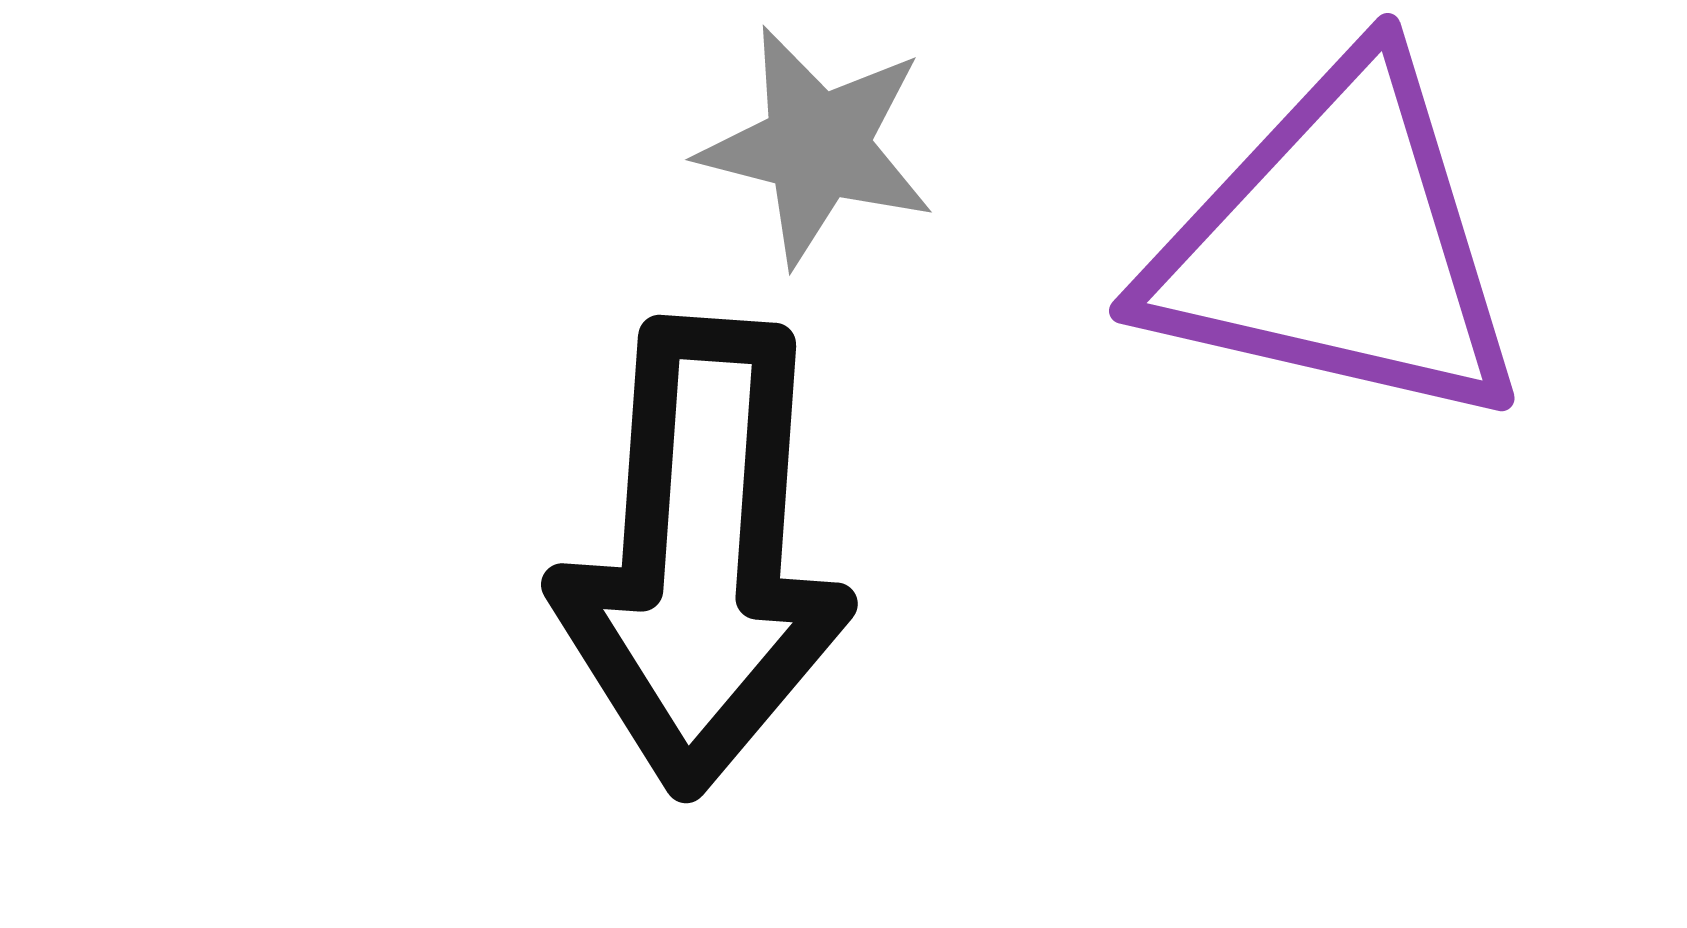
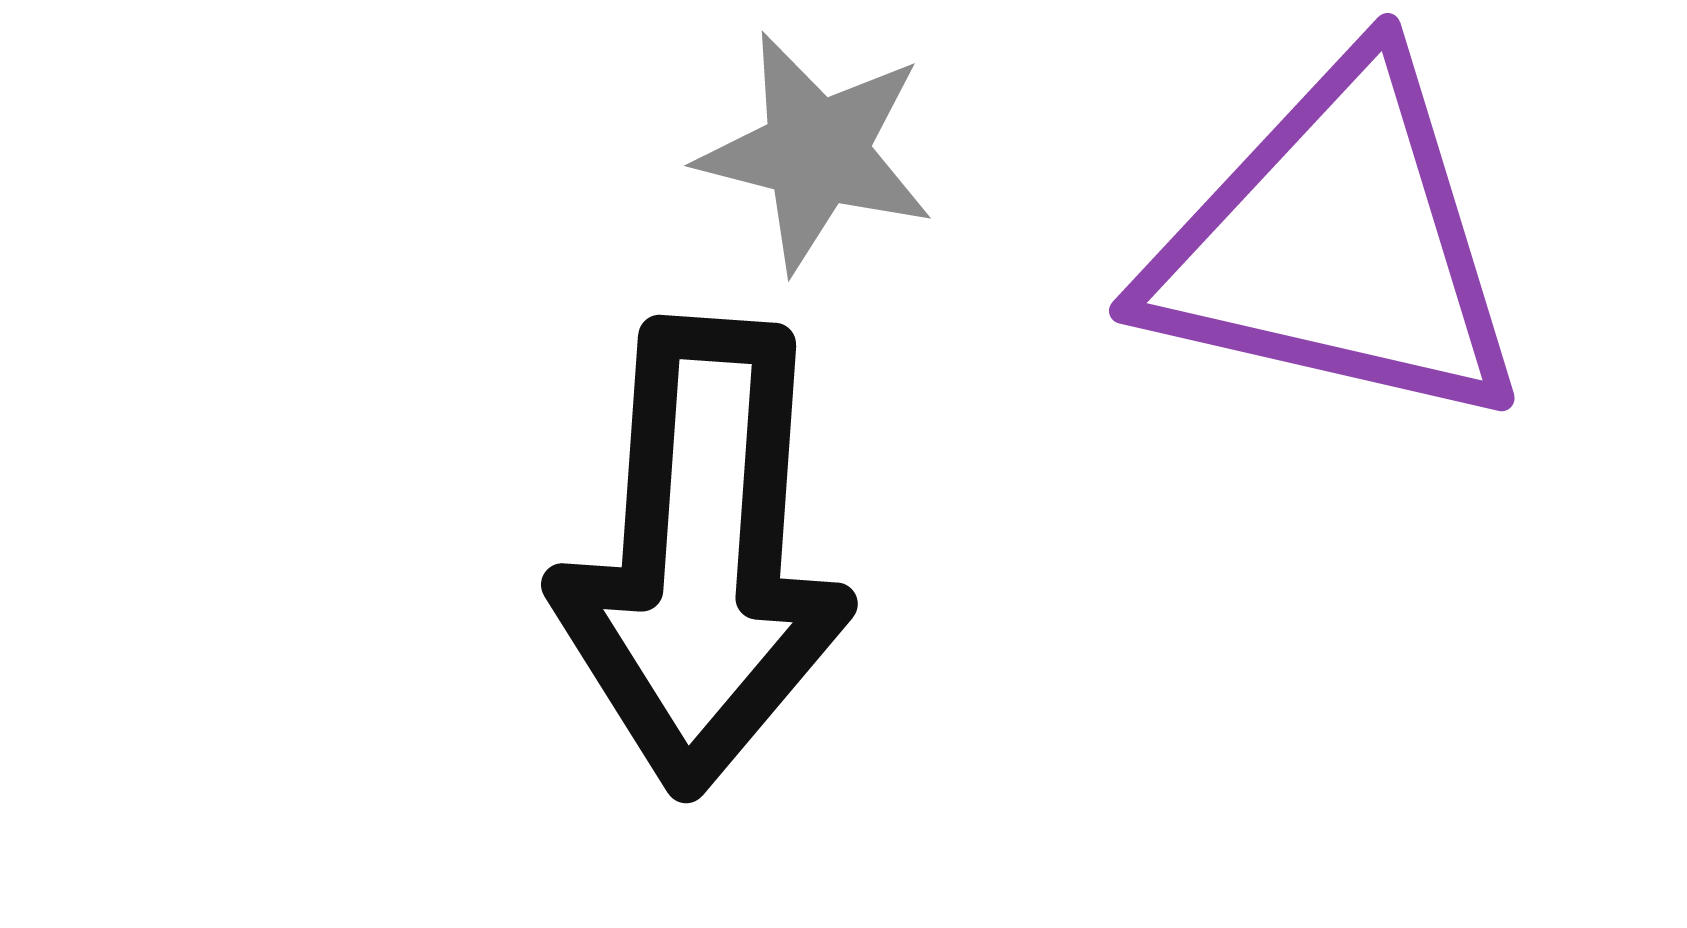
gray star: moved 1 px left, 6 px down
